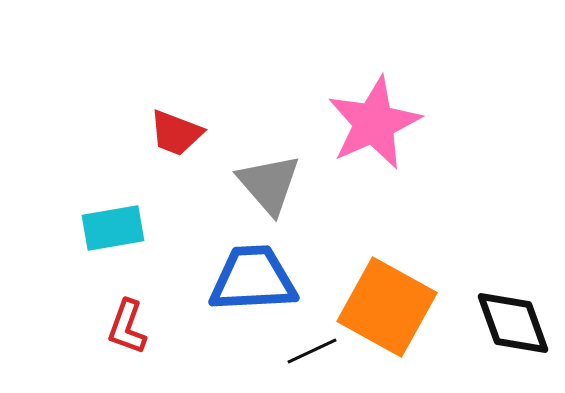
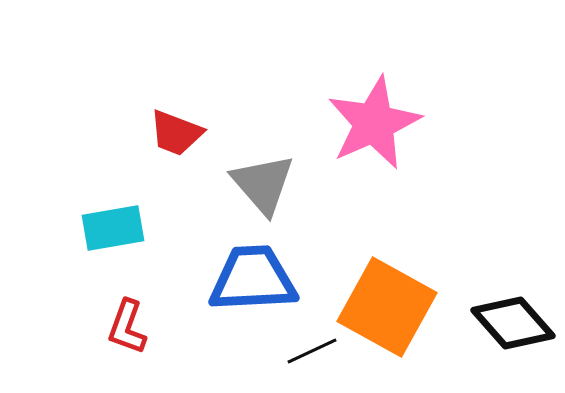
gray triangle: moved 6 px left
black diamond: rotated 22 degrees counterclockwise
